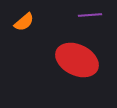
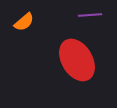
red ellipse: rotated 33 degrees clockwise
